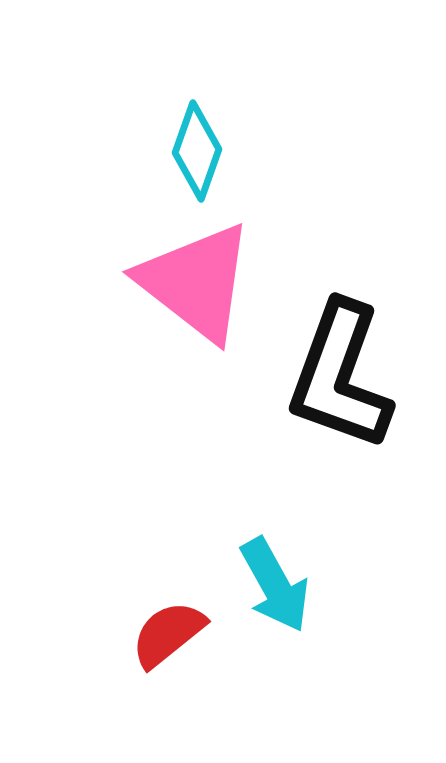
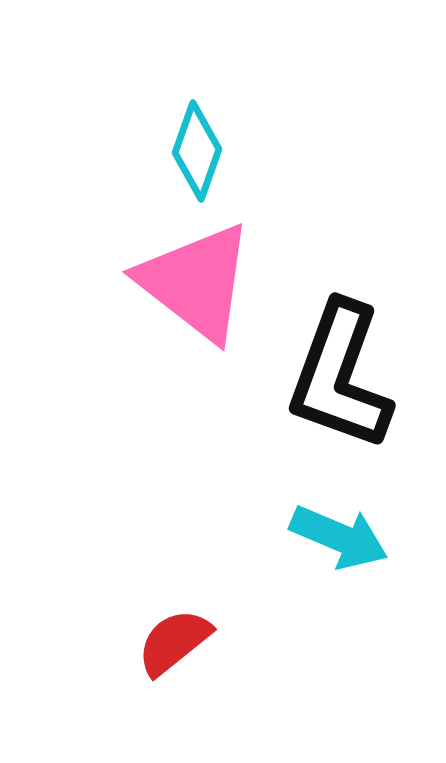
cyan arrow: moved 64 px right, 48 px up; rotated 38 degrees counterclockwise
red semicircle: moved 6 px right, 8 px down
